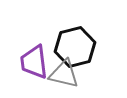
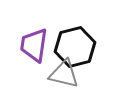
purple trapezoid: moved 17 px up; rotated 15 degrees clockwise
